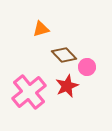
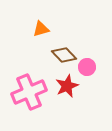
pink cross: rotated 16 degrees clockwise
